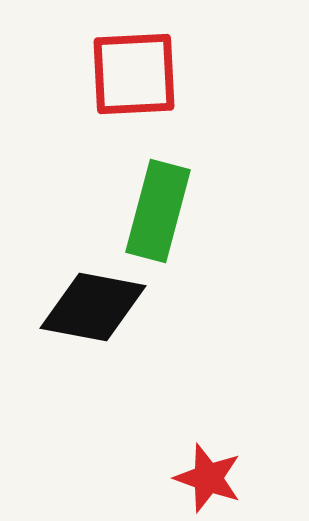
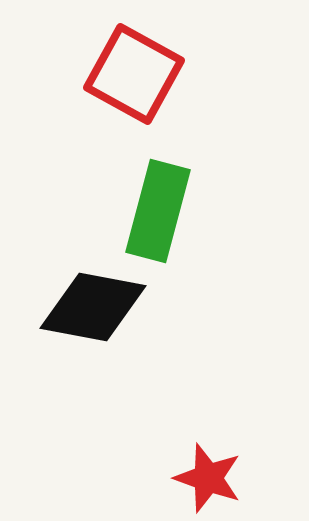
red square: rotated 32 degrees clockwise
